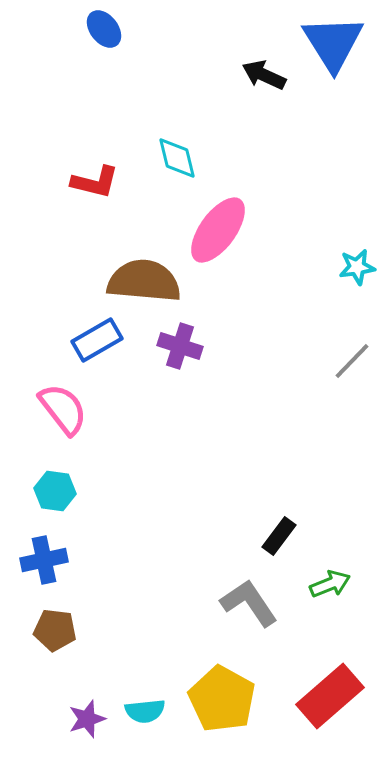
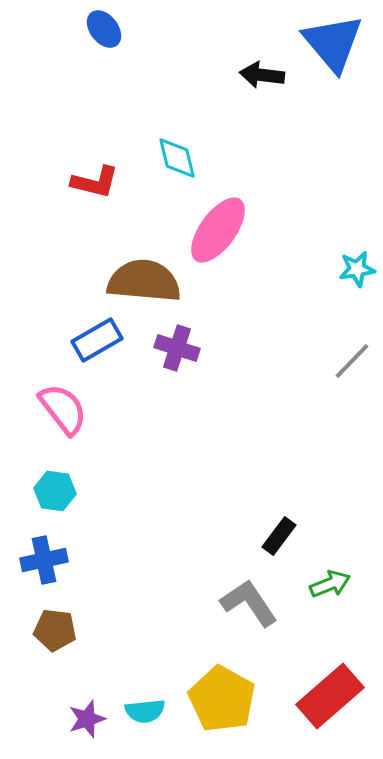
blue triangle: rotated 8 degrees counterclockwise
black arrow: moved 2 px left; rotated 18 degrees counterclockwise
cyan star: moved 2 px down
purple cross: moved 3 px left, 2 px down
